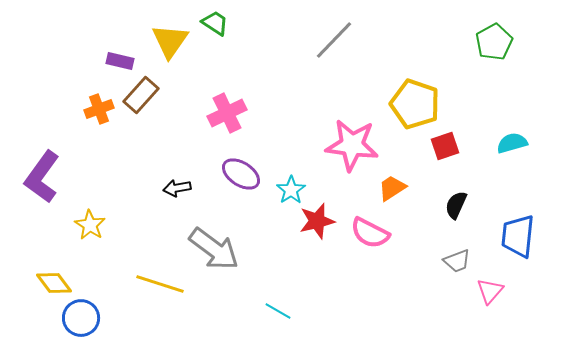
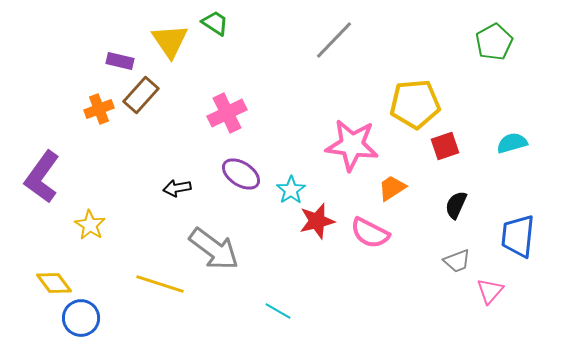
yellow triangle: rotated 9 degrees counterclockwise
yellow pentagon: rotated 24 degrees counterclockwise
